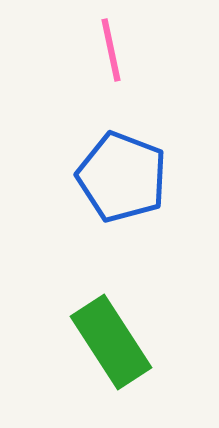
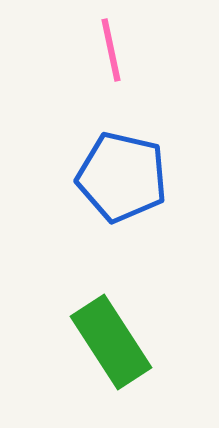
blue pentagon: rotated 8 degrees counterclockwise
